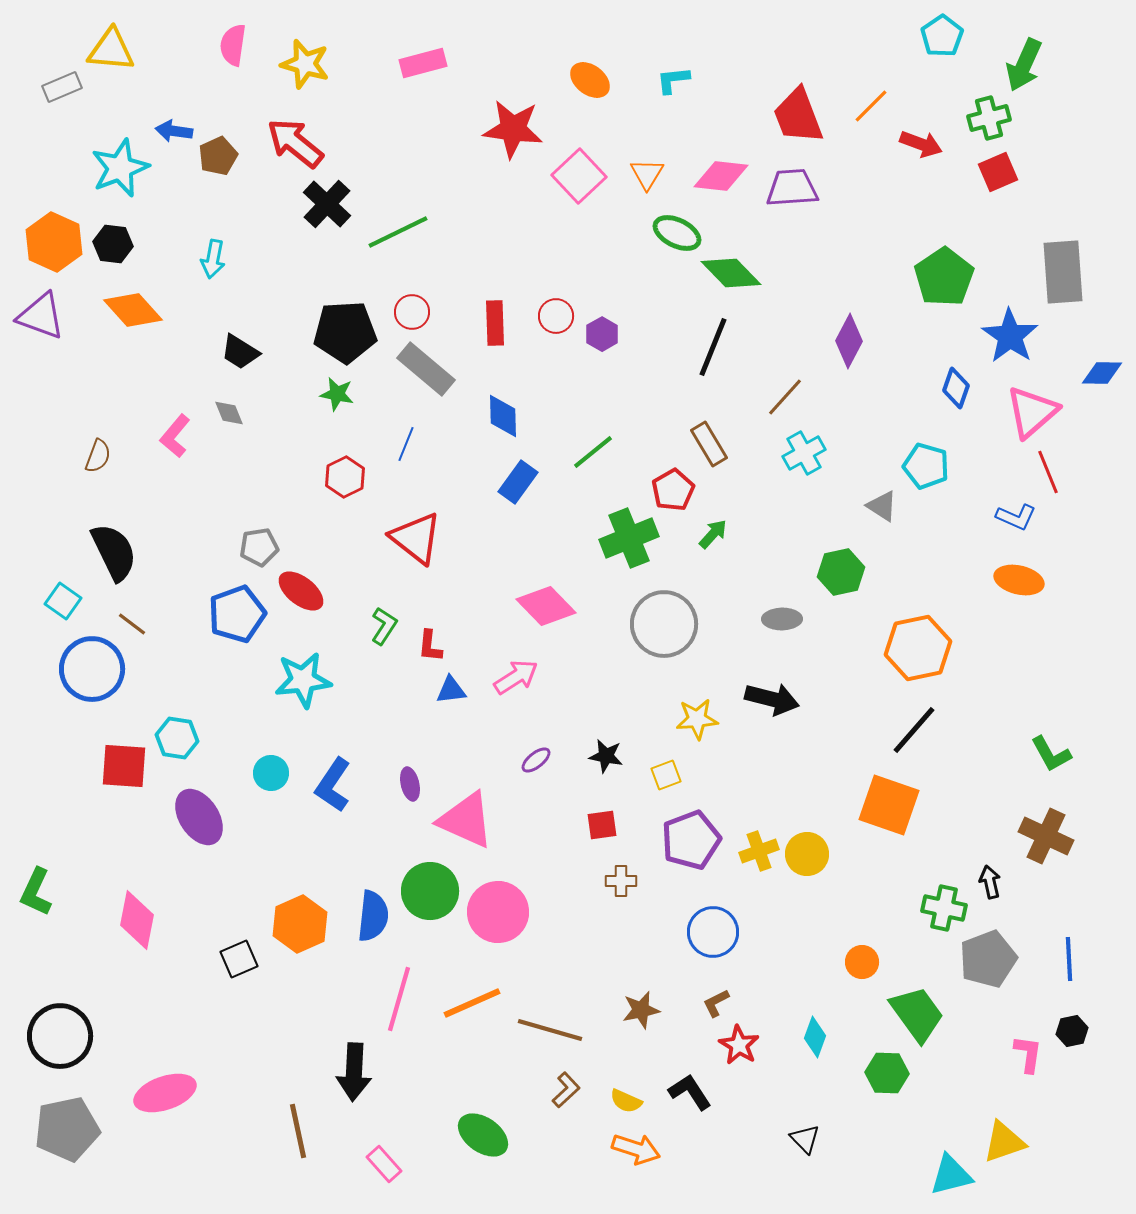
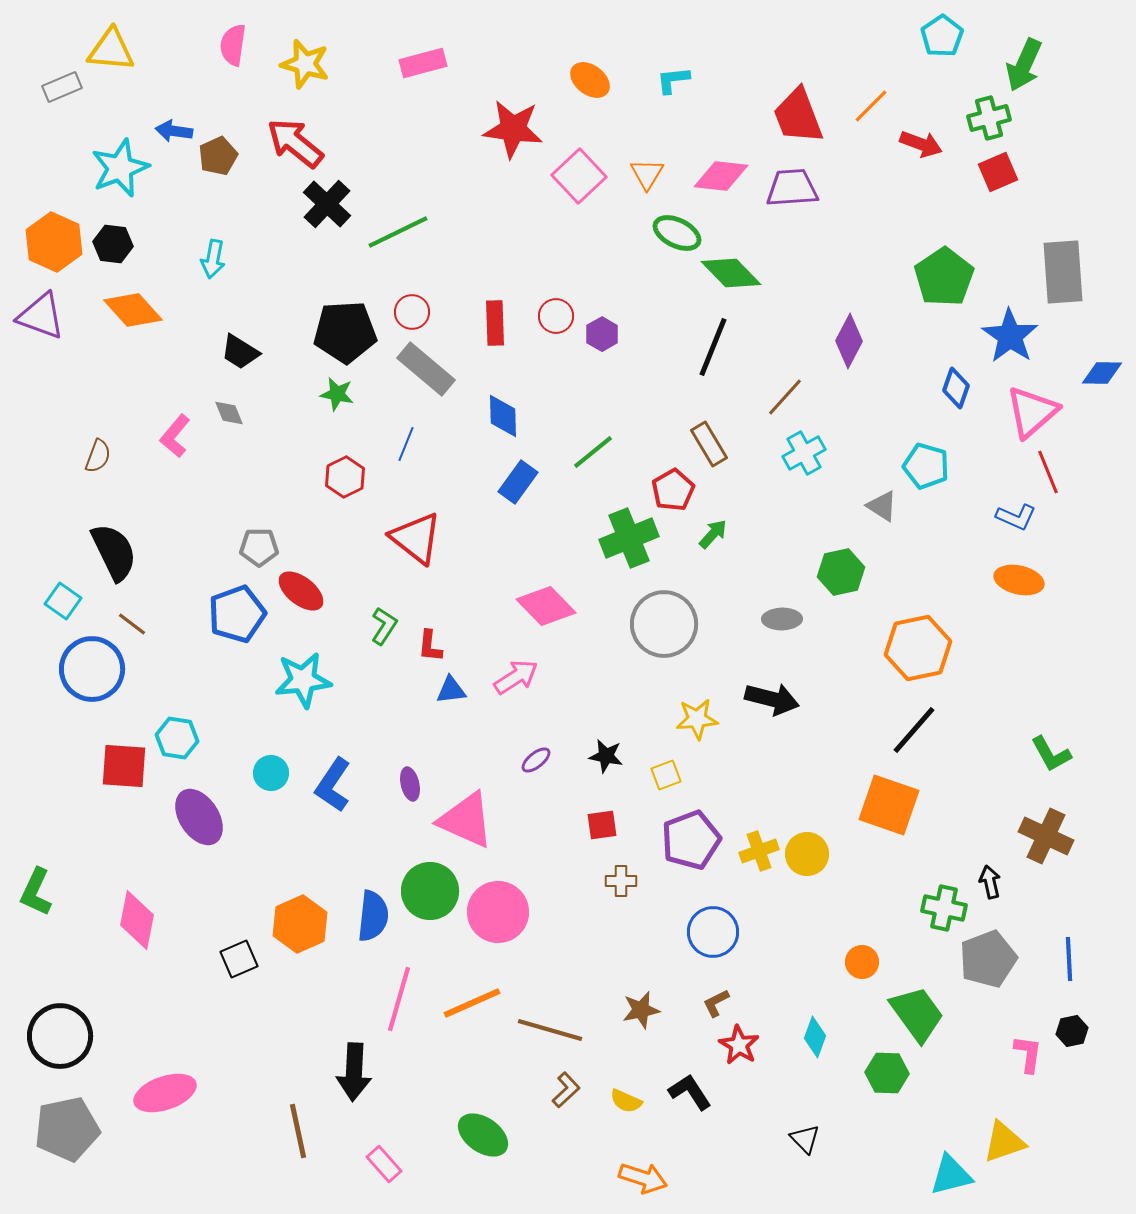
gray pentagon at (259, 547): rotated 9 degrees clockwise
orange arrow at (636, 1149): moved 7 px right, 29 px down
